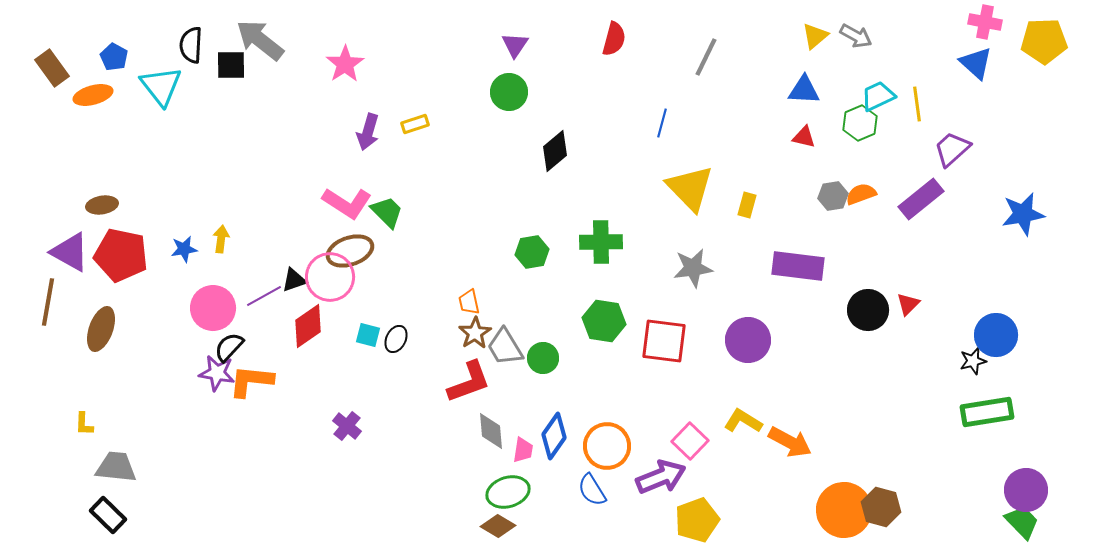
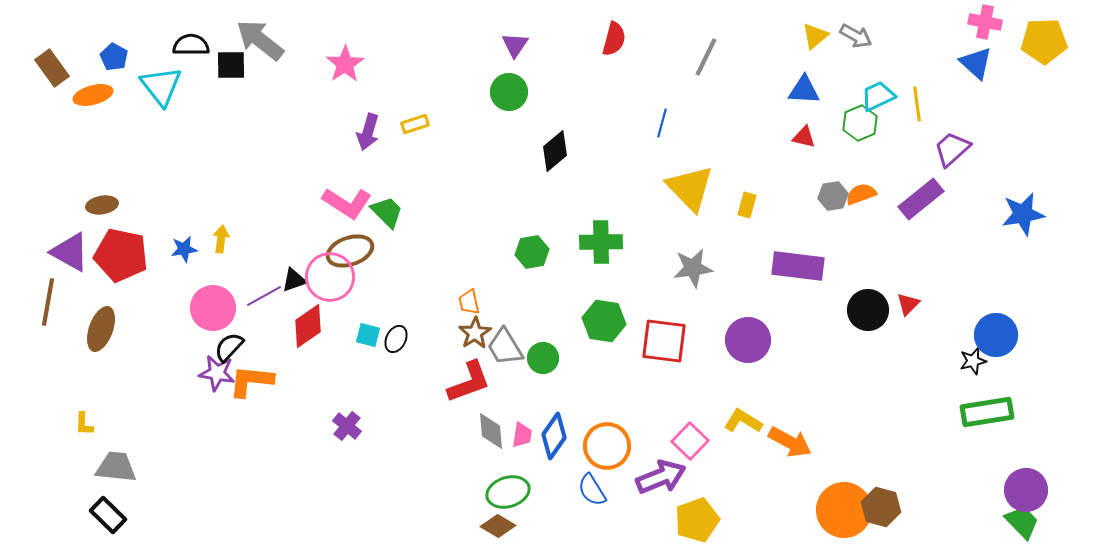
black semicircle at (191, 45): rotated 87 degrees clockwise
pink trapezoid at (523, 450): moved 1 px left, 15 px up
